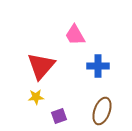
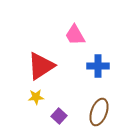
red triangle: rotated 16 degrees clockwise
brown ellipse: moved 3 px left, 1 px down
purple square: rotated 28 degrees counterclockwise
